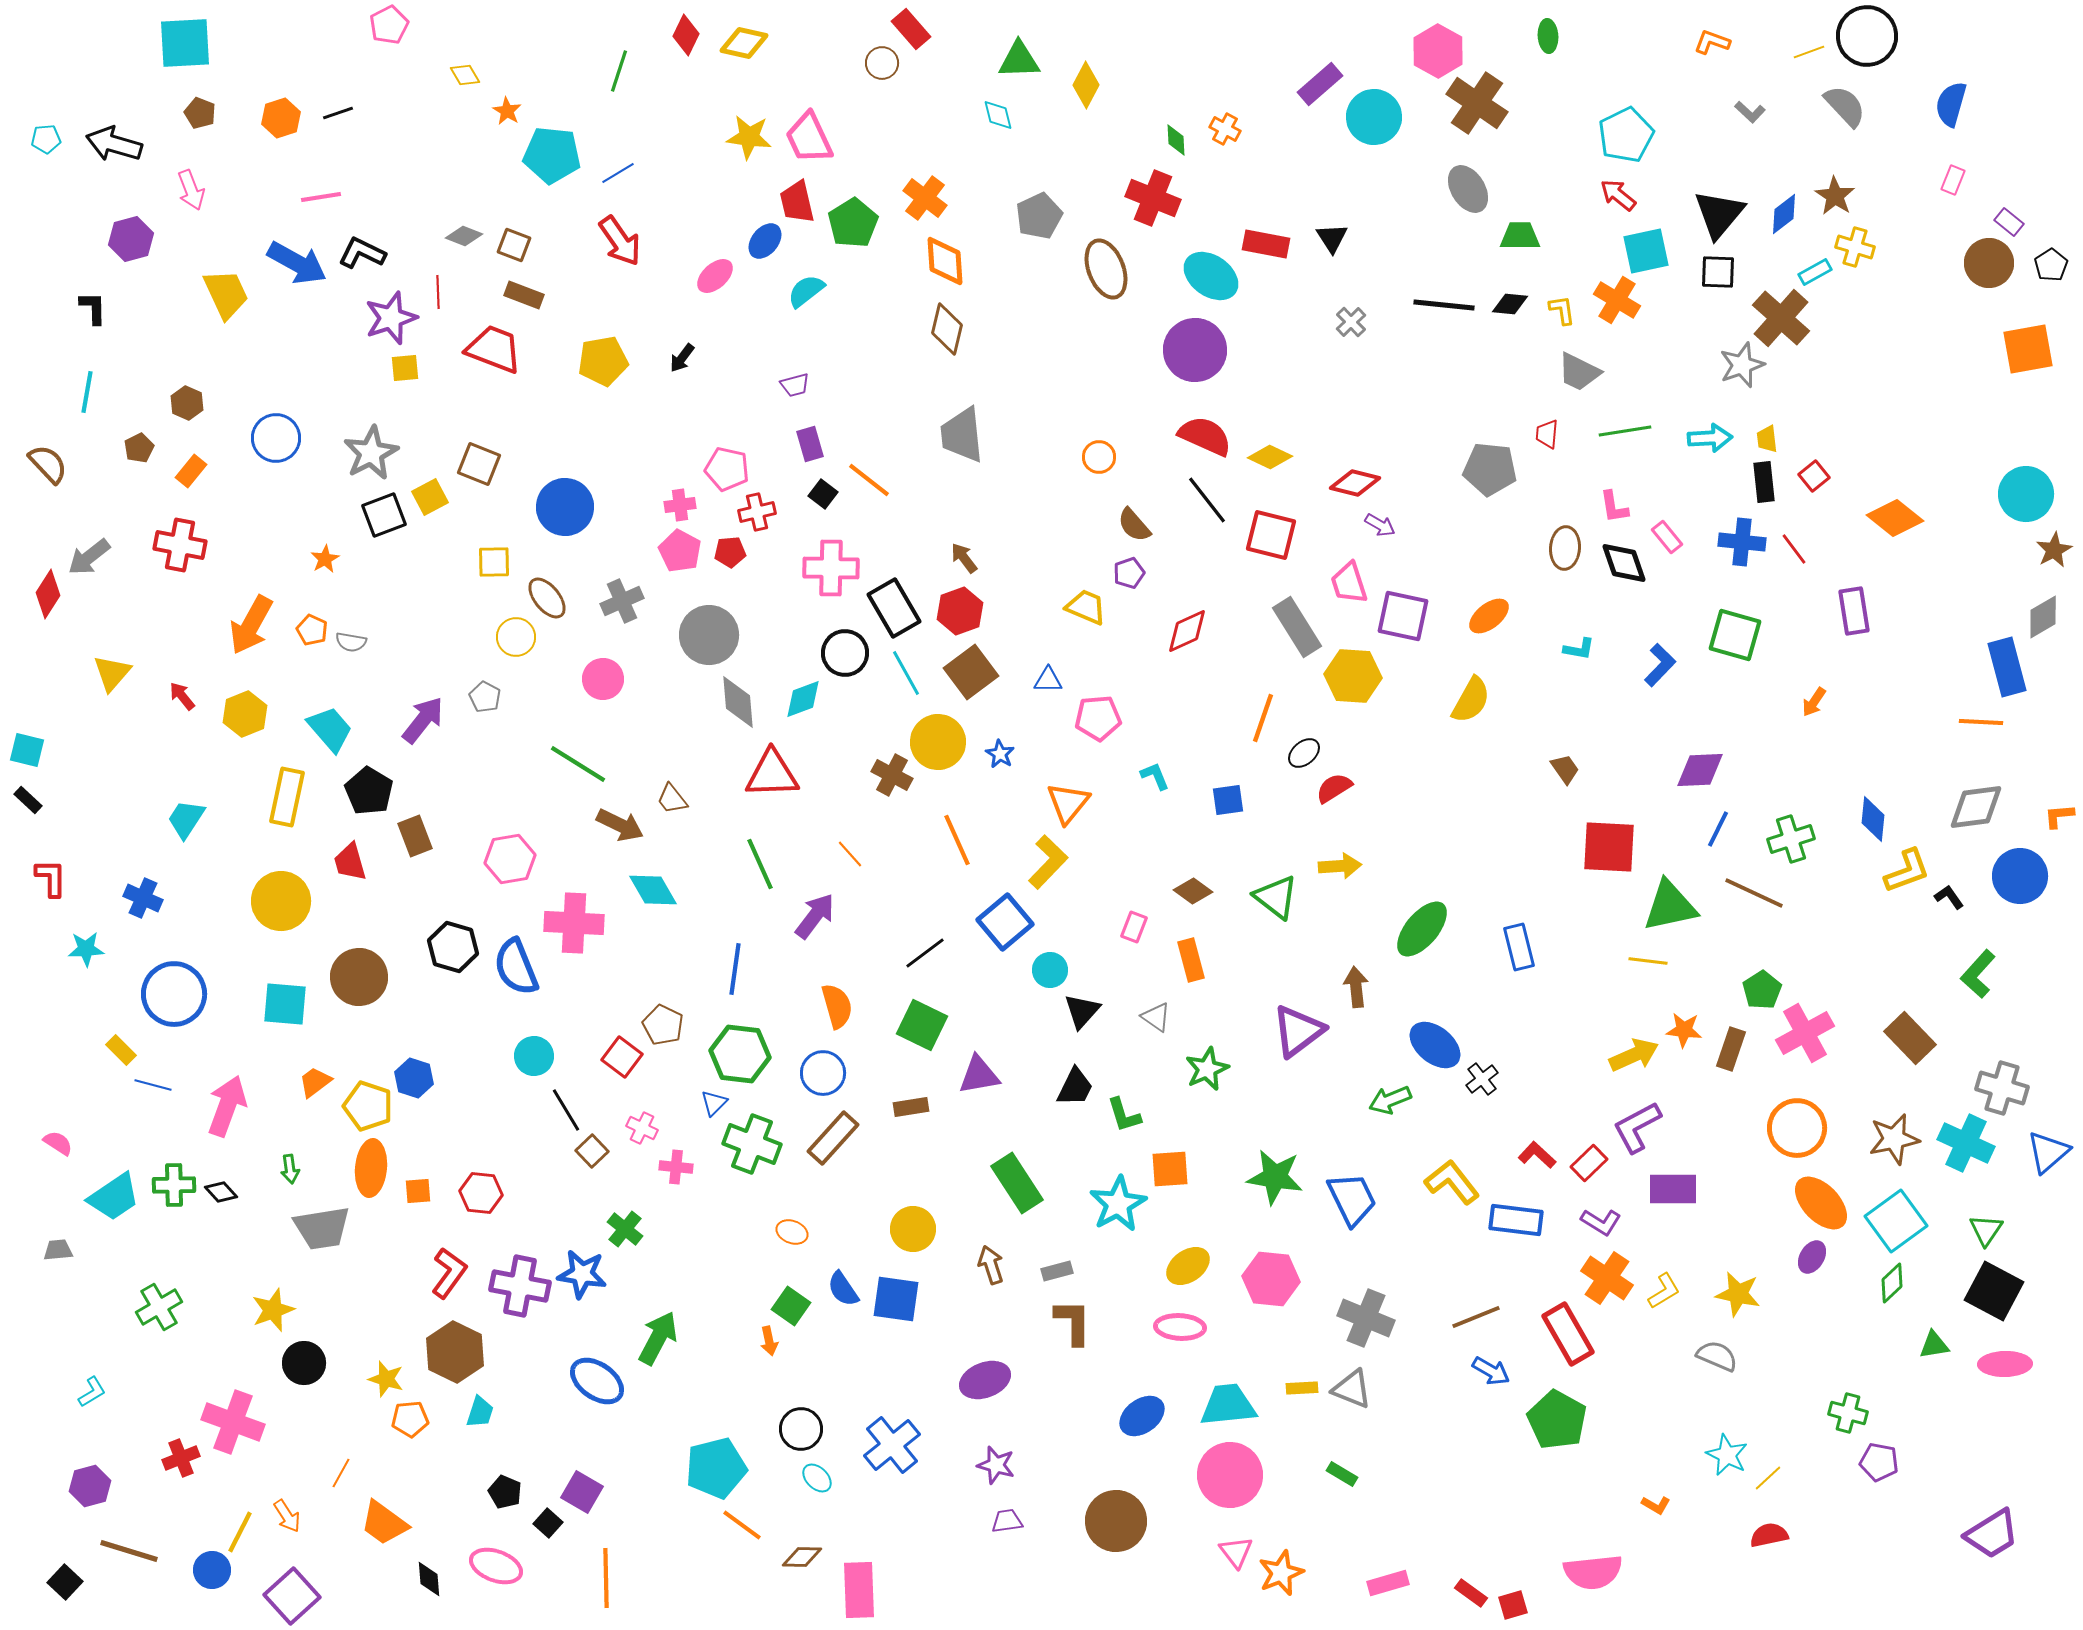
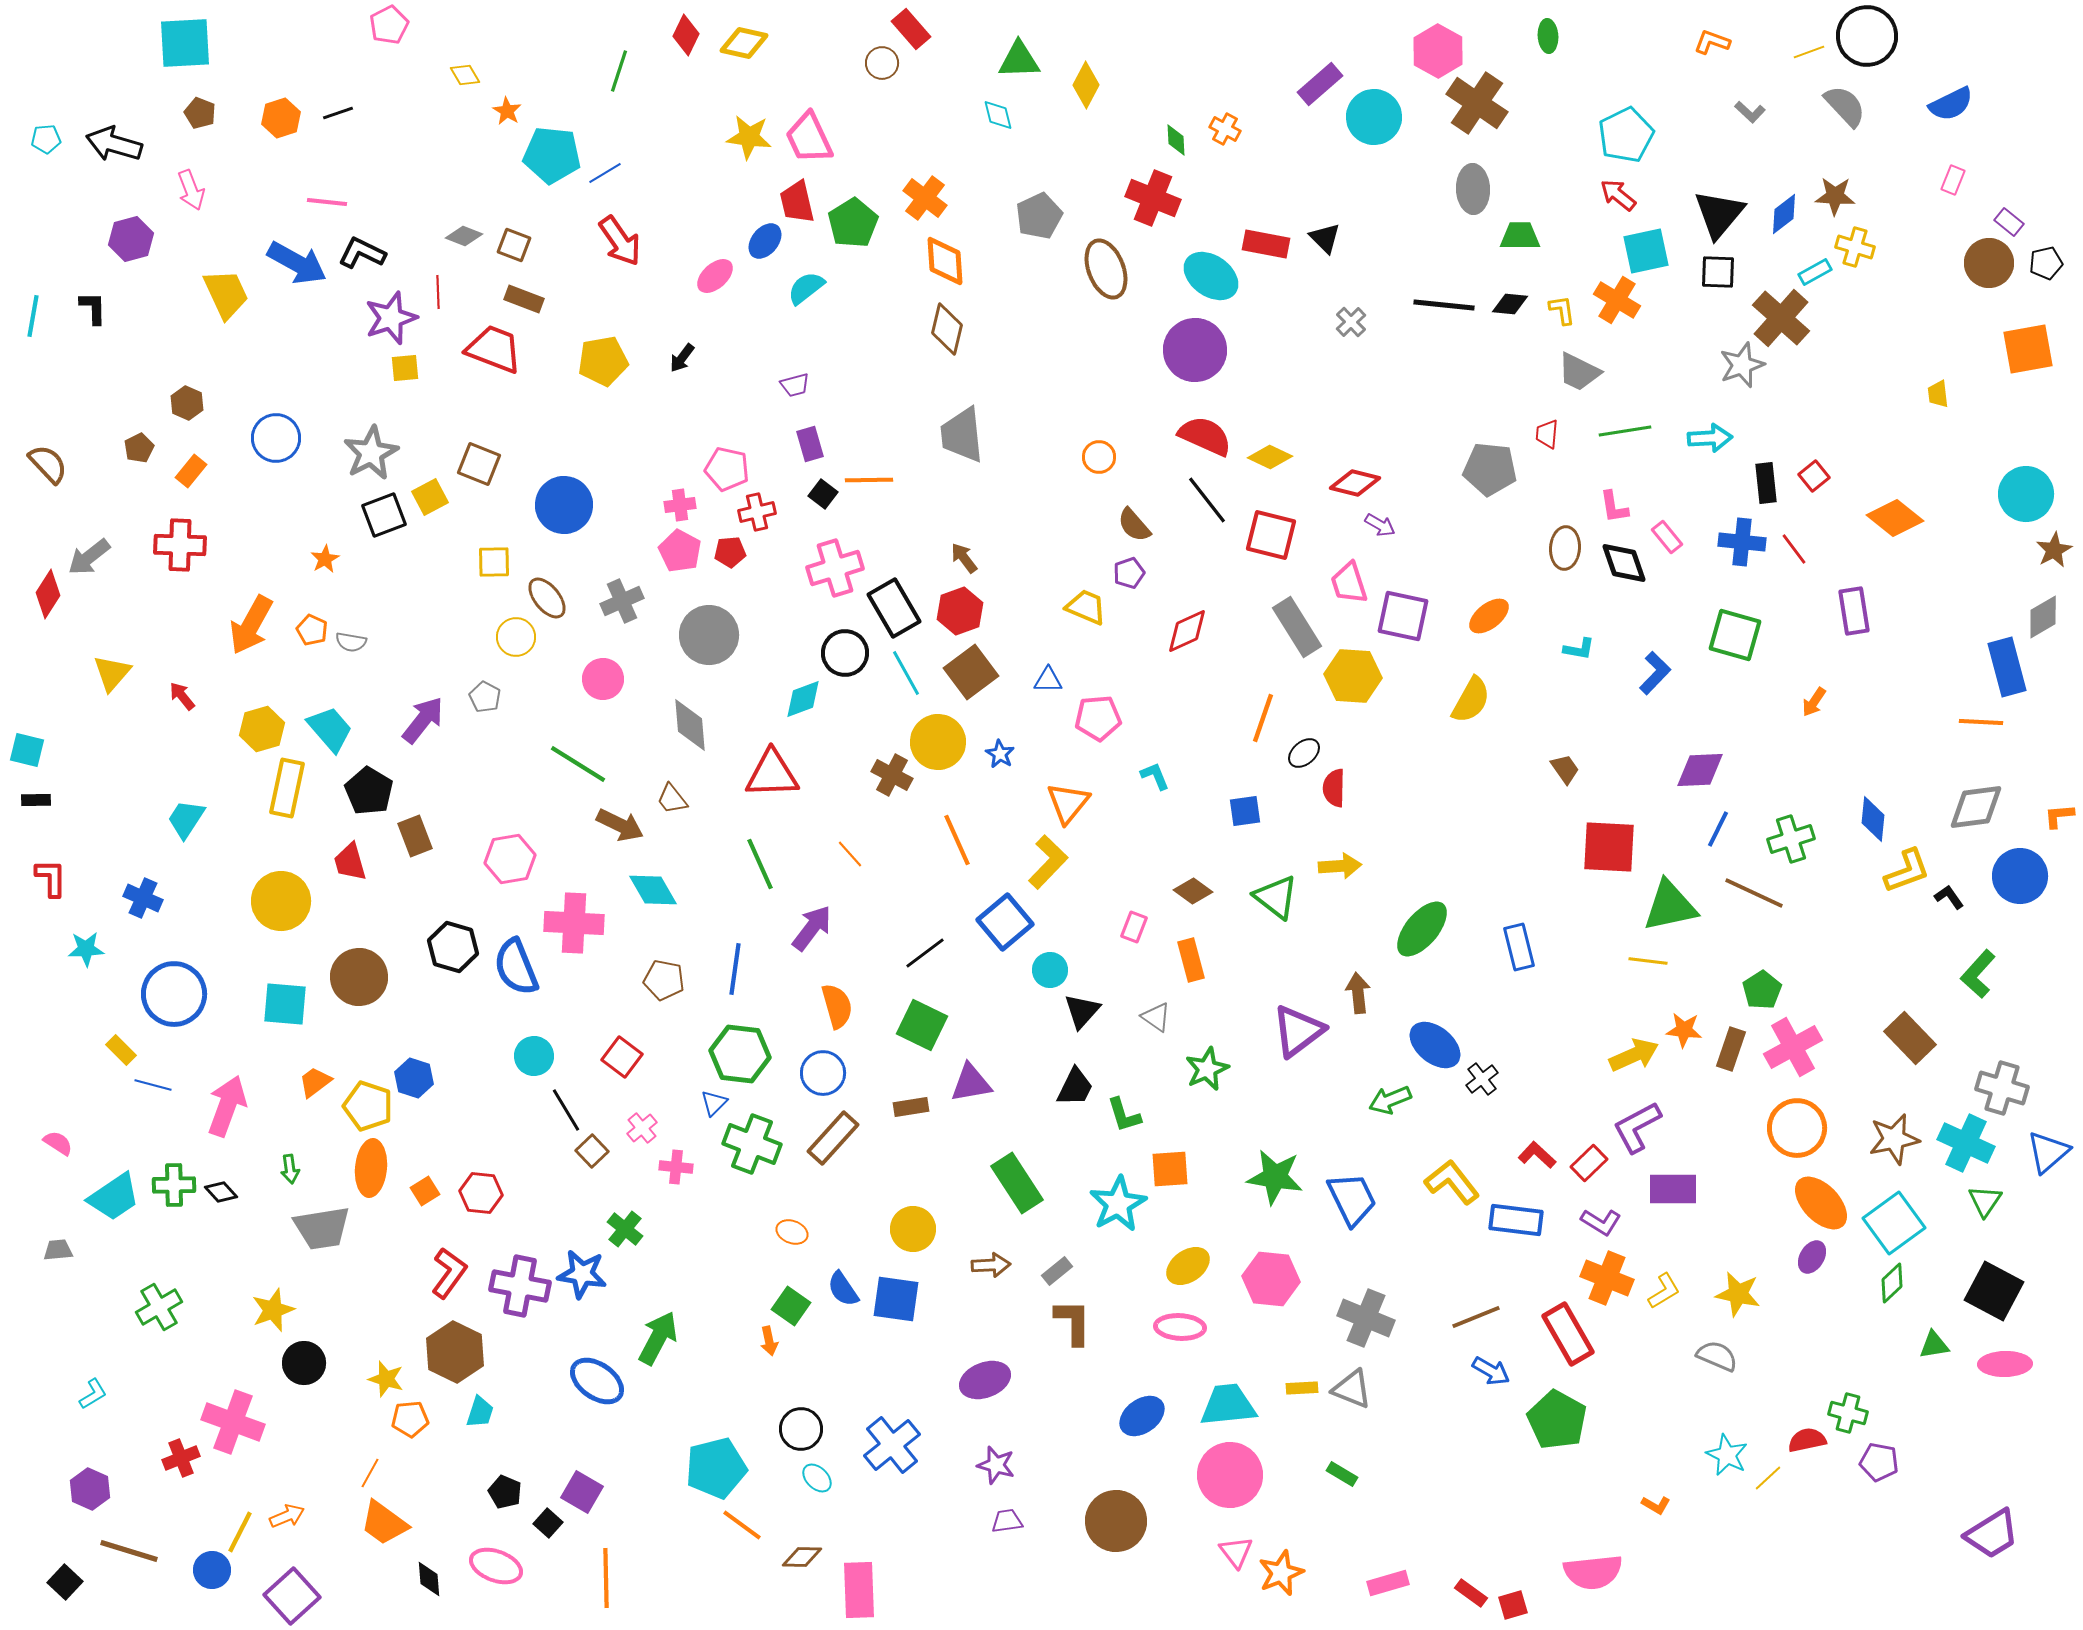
blue semicircle at (1951, 104): rotated 132 degrees counterclockwise
blue line at (618, 173): moved 13 px left
gray ellipse at (1468, 189): moved 5 px right; rotated 30 degrees clockwise
brown star at (1835, 196): rotated 30 degrees counterclockwise
pink line at (321, 197): moved 6 px right, 5 px down; rotated 15 degrees clockwise
black triangle at (1332, 238): moved 7 px left; rotated 12 degrees counterclockwise
black pentagon at (2051, 265): moved 5 px left, 2 px up; rotated 20 degrees clockwise
cyan semicircle at (806, 291): moved 3 px up
brown rectangle at (524, 295): moved 4 px down
cyan line at (87, 392): moved 54 px left, 76 px up
yellow trapezoid at (1767, 439): moved 171 px right, 45 px up
orange line at (869, 480): rotated 39 degrees counterclockwise
black rectangle at (1764, 482): moved 2 px right, 1 px down
blue circle at (565, 507): moved 1 px left, 2 px up
red cross at (180, 545): rotated 9 degrees counterclockwise
pink cross at (831, 568): moved 4 px right; rotated 18 degrees counterclockwise
blue L-shape at (1660, 665): moved 5 px left, 8 px down
gray diamond at (738, 702): moved 48 px left, 23 px down
yellow hexagon at (245, 714): moved 17 px right, 15 px down; rotated 6 degrees clockwise
red semicircle at (1334, 788): rotated 57 degrees counterclockwise
yellow rectangle at (287, 797): moved 9 px up
black rectangle at (28, 800): moved 8 px right; rotated 44 degrees counterclockwise
blue square at (1228, 800): moved 17 px right, 11 px down
purple arrow at (815, 916): moved 3 px left, 12 px down
brown arrow at (1356, 987): moved 2 px right, 6 px down
brown pentagon at (663, 1025): moved 1 px right, 45 px up; rotated 15 degrees counterclockwise
pink cross at (1805, 1033): moved 12 px left, 14 px down
purple triangle at (979, 1075): moved 8 px left, 8 px down
pink cross at (642, 1128): rotated 24 degrees clockwise
orange square at (418, 1191): moved 7 px right; rotated 28 degrees counterclockwise
cyan square at (1896, 1221): moved 2 px left, 2 px down
green triangle at (1986, 1230): moved 1 px left, 29 px up
brown arrow at (991, 1265): rotated 105 degrees clockwise
gray rectangle at (1057, 1271): rotated 24 degrees counterclockwise
orange cross at (1607, 1278): rotated 12 degrees counterclockwise
cyan L-shape at (92, 1392): moved 1 px right, 2 px down
orange line at (341, 1473): moved 29 px right
purple hexagon at (90, 1486): moved 3 px down; rotated 21 degrees counterclockwise
orange arrow at (287, 1516): rotated 80 degrees counterclockwise
red semicircle at (1769, 1535): moved 38 px right, 95 px up
